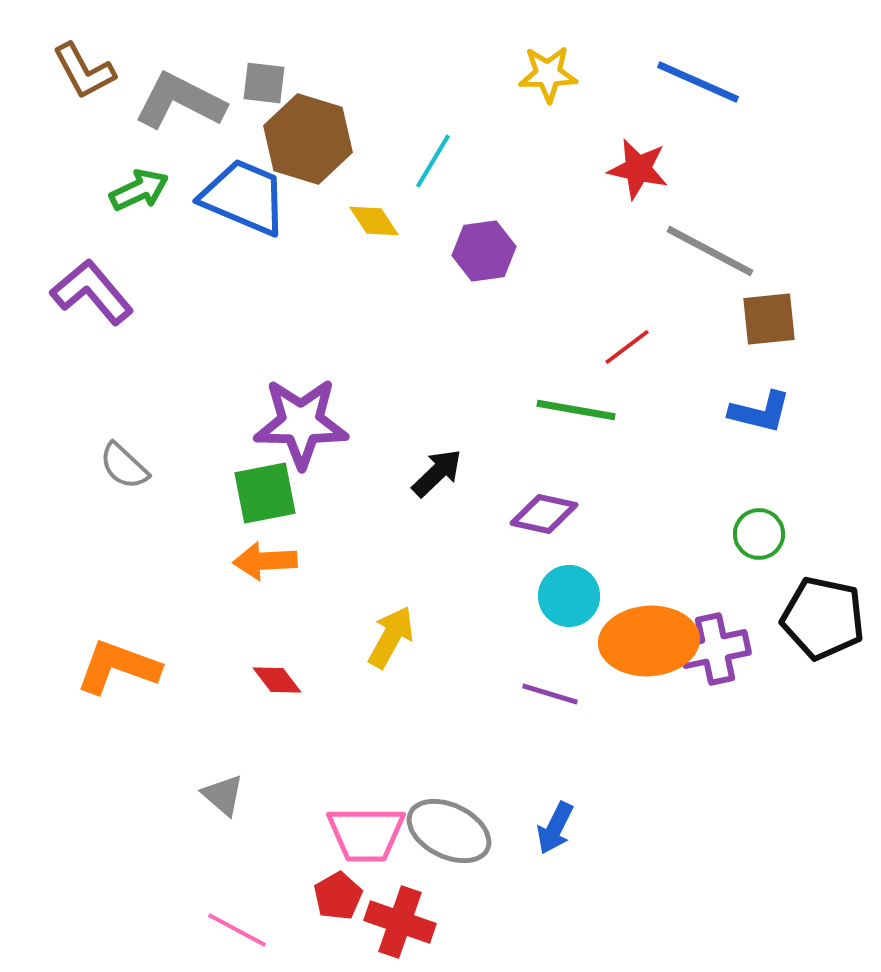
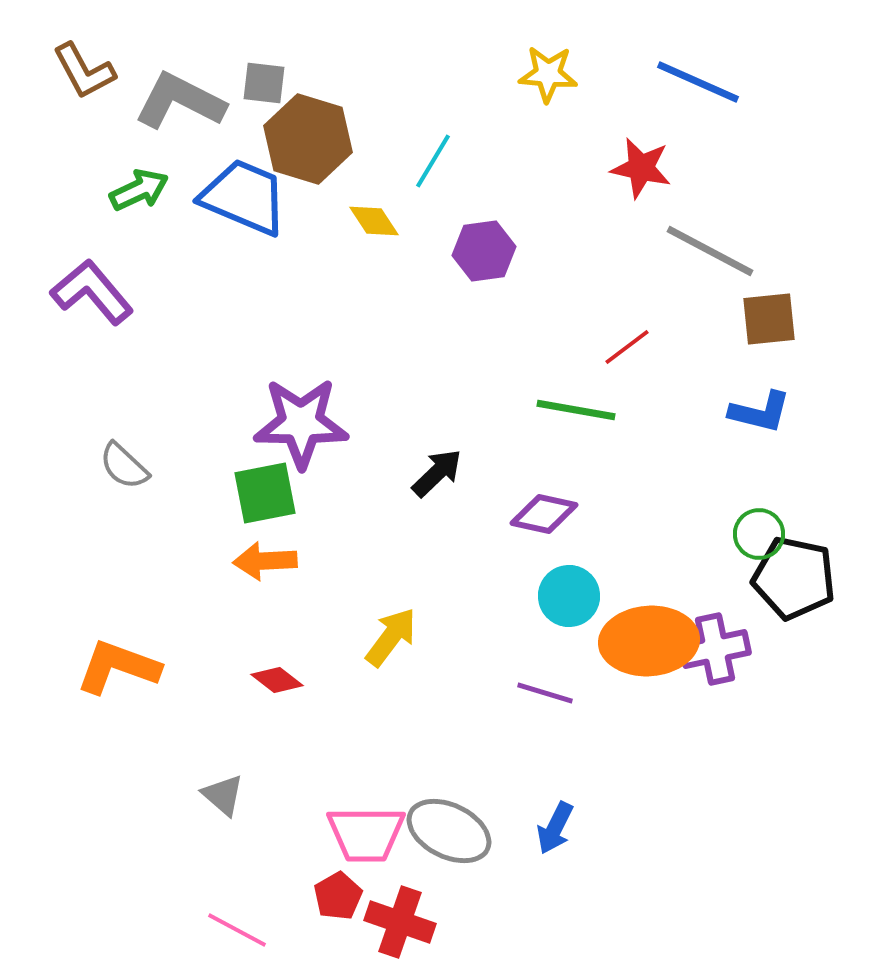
yellow star: rotated 6 degrees clockwise
red star: moved 3 px right, 1 px up
black pentagon: moved 29 px left, 40 px up
yellow arrow: rotated 8 degrees clockwise
red diamond: rotated 15 degrees counterclockwise
purple line: moved 5 px left, 1 px up
